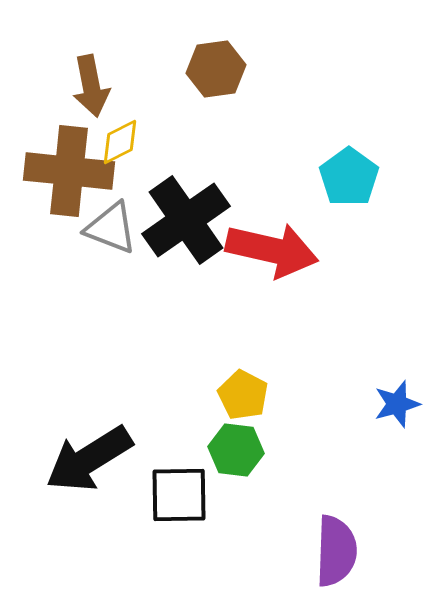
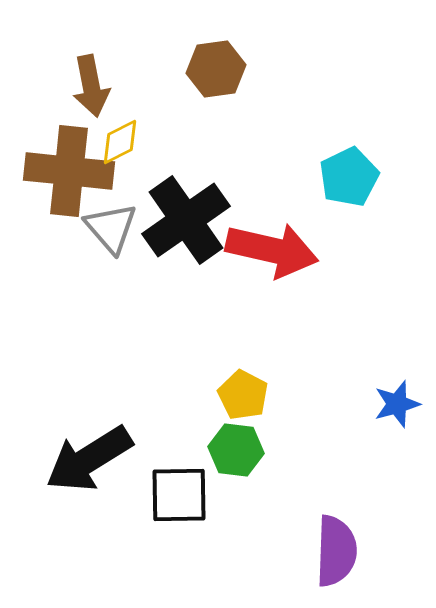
cyan pentagon: rotated 10 degrees clockwise
gray triangle: rotated 28 degrees clockwise
